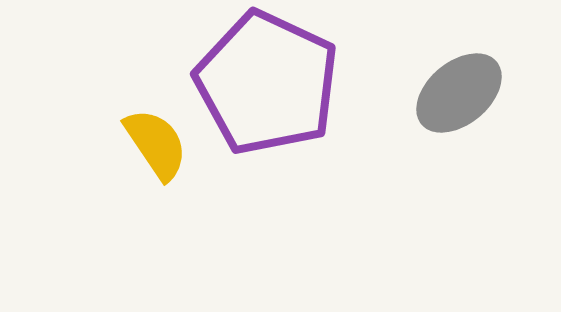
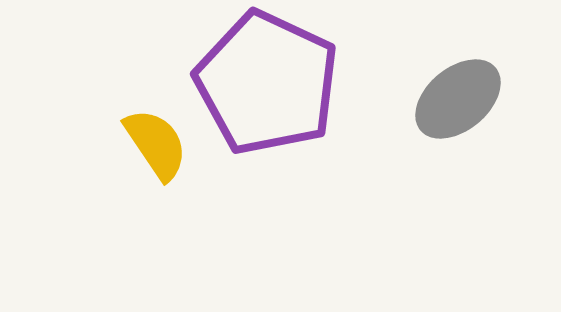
gray ellipse: moved 1 px left, 6 px down
